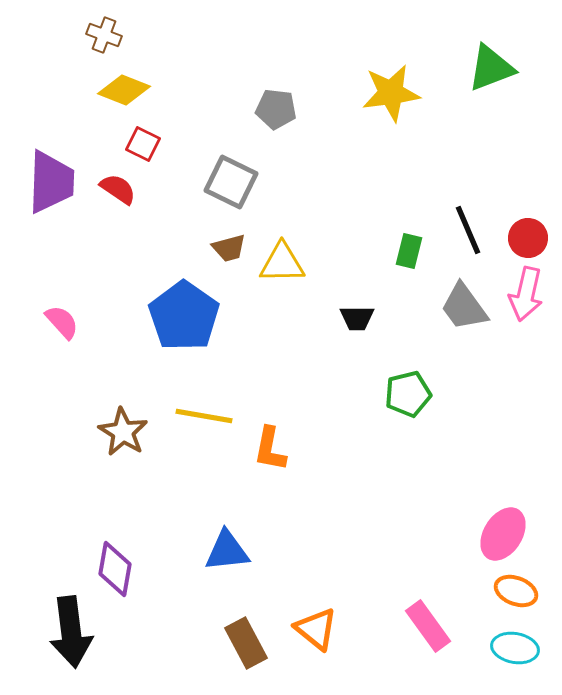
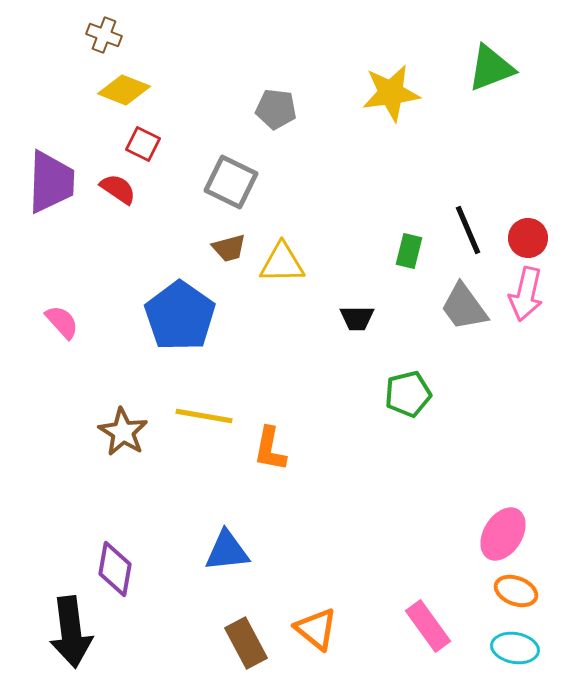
blue pentagon: moved 4 px left
